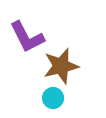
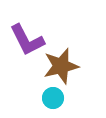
purple L-shape: moved 3 px down
